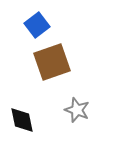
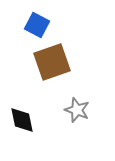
blue square: rotated 25 degrees counterclockwise
